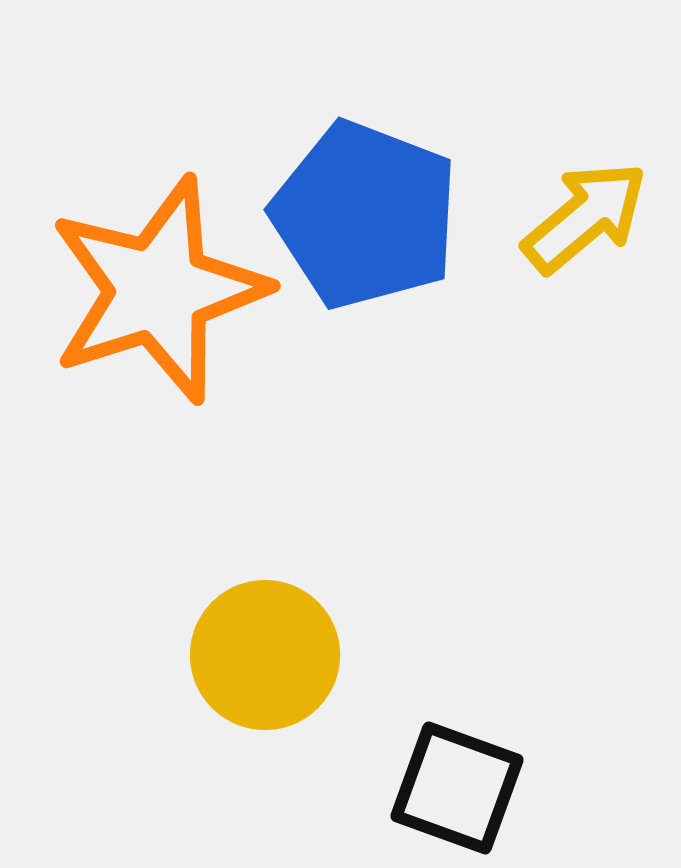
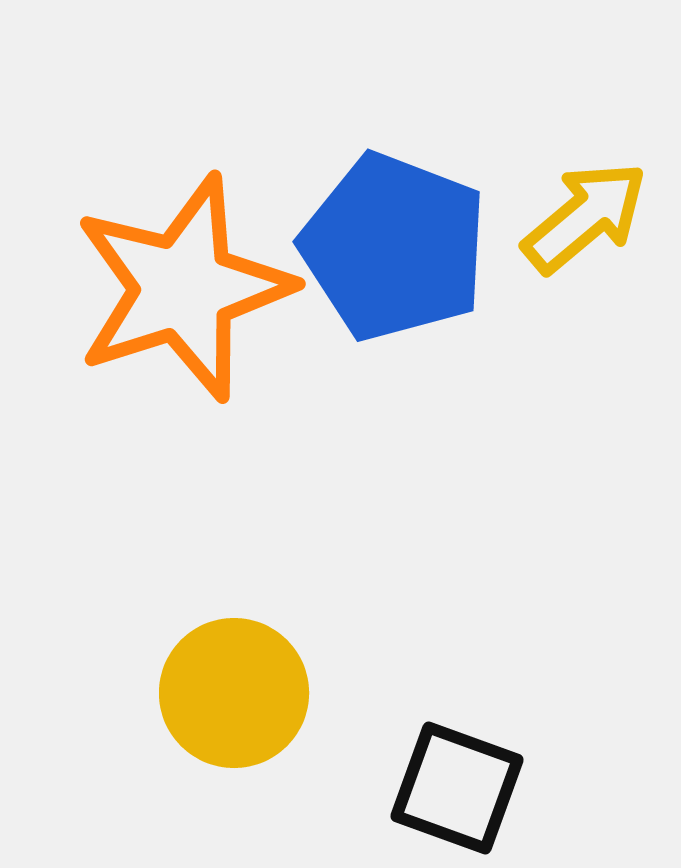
blue pentagon: moved 29 px right, 32 px down
orange star: moved 25 px right, 2 px up
yellow circle: moved 31 px left, 38 px down
